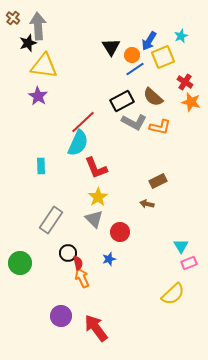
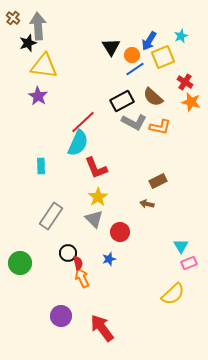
gray rectangle: moved 4 px up
red arrow: moved 6 px right
